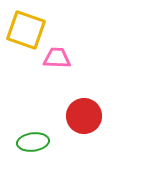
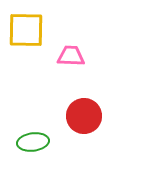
yellow square: rotated 18 degrees counterclockwise
pink trapezoid: moved 14 px right, 2 px up
